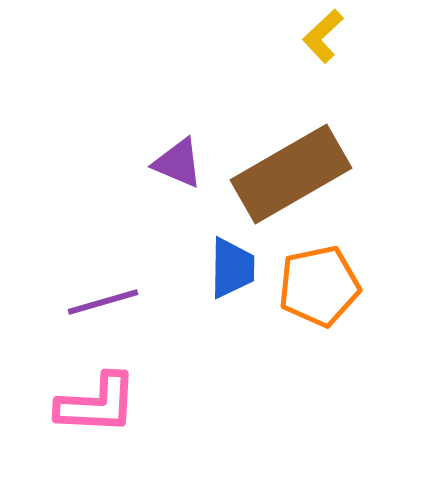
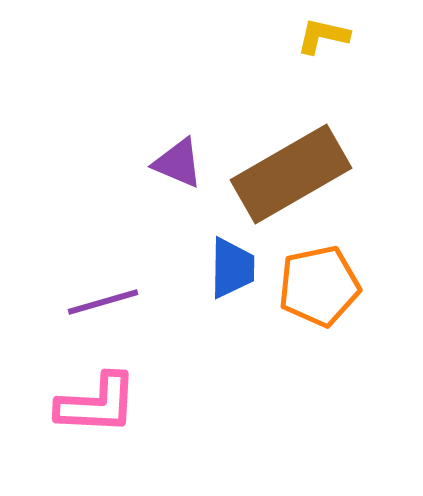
yellow L-shape: rotated 56 degrees clockwise
